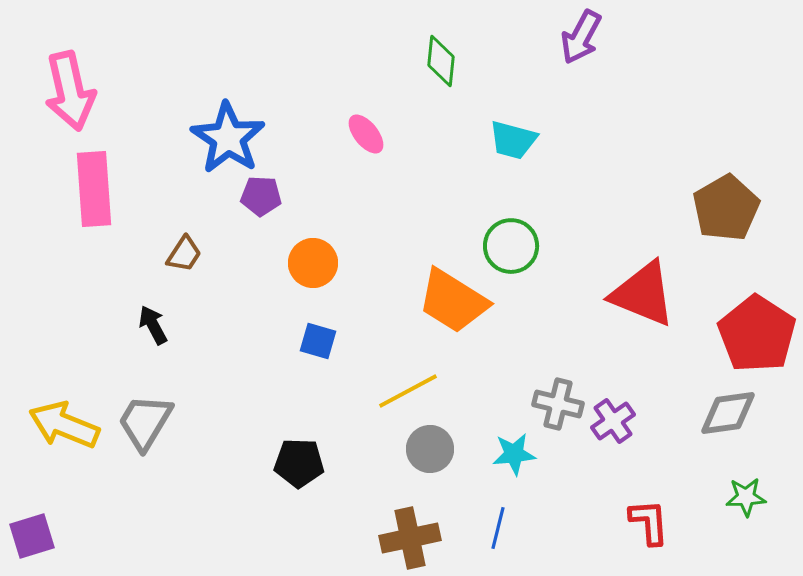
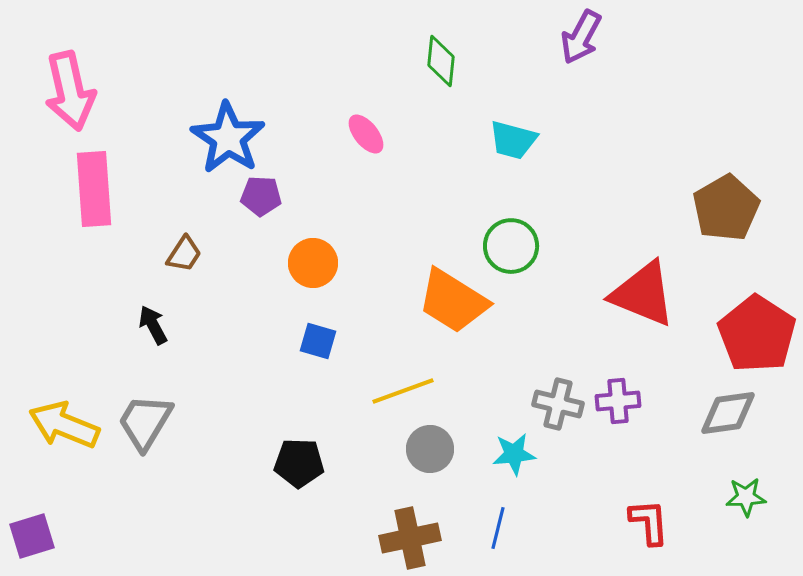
yellow line: moved 5 px left; rotated 8 degrees clockwise
purple cross: moved 5 px right, 20 px up; rotated 30 degrees clockwise
